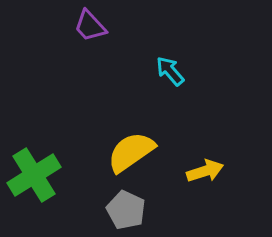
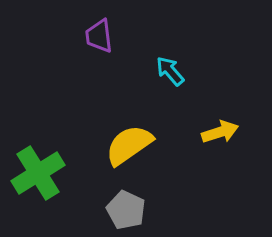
purple trapezoid: moved 9 px right, 10 px down; rotated 36 degrees clockwise
yellow semicircle: moved 2 px left, 7 px up
yellow arrow: moved 15 px right, 39 px up
green cross: moved 4 px right, 2 px up
